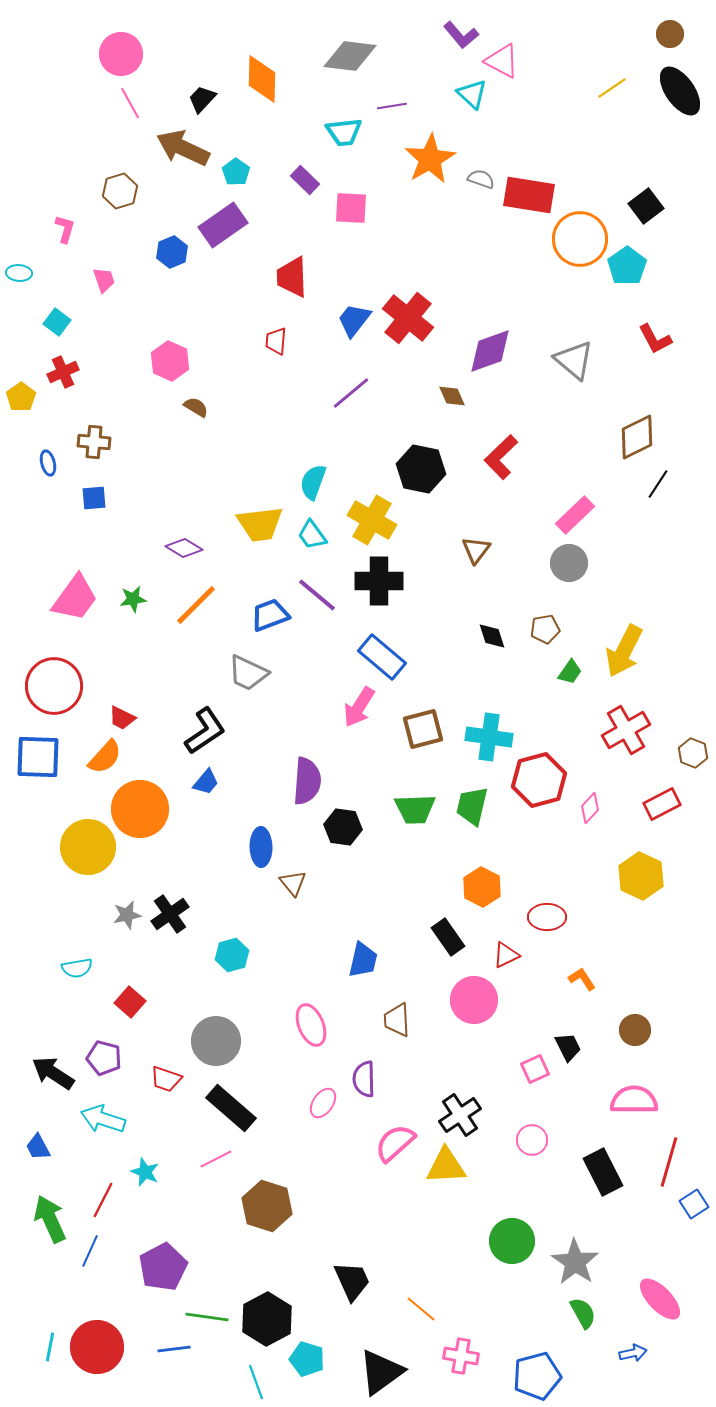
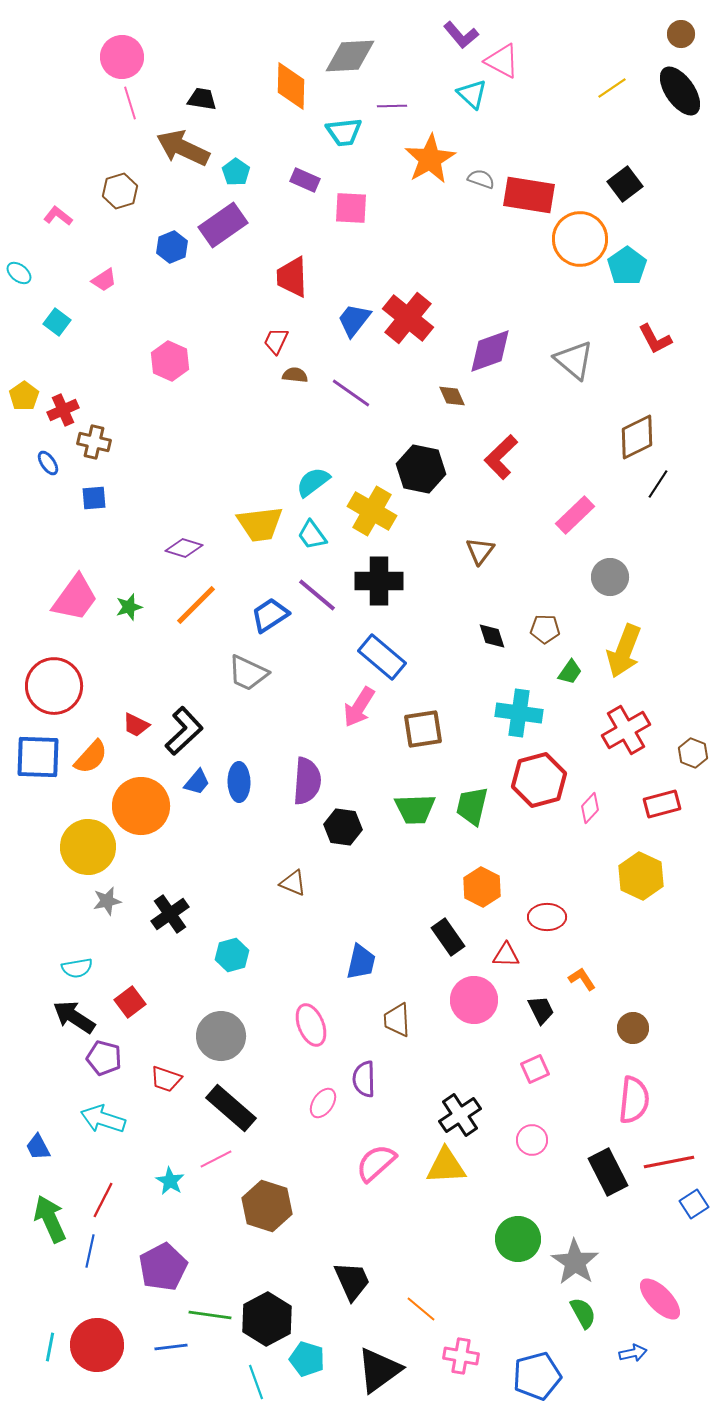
brown circle at (670, 34): moved 11 px right
pink circle at (121, 54): moved 1 px right, 3 px down
gray diamond at (350, 56): rotated 10 degrees counterclockwise
orange diamond at (262, 79): moved 29 px right, 7 px down
black trapezoid at (202, 99): rotated 56 degrees clockwise
pink line at (130, 103): rotated 12 degrees clockwise
purple line at (392, 106): rotated 8 degrees clockwise
purple rectangle at (305, 180): rotated 20 degrees counterclockwise
black square at (646, 206): moved 21 px left, 22 px up
pink L-shape at (65, 229): moved 7 px left, 13 px up; rotated 68 degrees counterclockwise
blue hexagon at (172, 252): moved 5 px up
cyan ellipse at (19, 273): rotated 35 degrees clockwise
pink trapezoid at (104, 280): rotated 76 degrees clockwise
red trapezoid at (276, 341): rotated 20 degrees clockwise
red cross at (63, 372): moved 38 px down
purple line at (351, 393): rotated 75 degrees clockwise
yellow pentagon at (21, 397): moved 3 px right, 1 px up
brown semicircle at (196, 407): moved 99 px right, 32 px up; rotated 25 degrees counterclockwise
brown cross at (94, 442): rotated 8 degrees clockwise
blue ellipse at (48, 463): rotated 20 degrees counterclockwise
cyan semicircle at (313, 482): rotated 33 degrees clockwise
yellow cross at (372, 520): moved 9 px up
purple diamond at (184, 548): rotated 15 degrees counterclockwise
brown triangle at (476, 550): moved 4 px right, 1 px down
gray circle at (569, 563): moved 41 px right, 14 px down
green star at (133, 599): moved 4 px left, 8 px down; rotated 8 degrees counterclockwise
blue trapezoid at (270, 615): rotated 12 degrees counterclockwise
brown pentagon at (545, 629): rotated 12 degrees clockwise
yellow arrow at (624, 651): rotated 6 degrees counterclockwise
red trapezoid at (122, 718): moved 14 px right, 7 px down
brown square at (423, 729): rotated 6 degrees clockwise
black L-shape at (205, 731): moved 21 px left; rotated 9 degrees counterclockwise
cyan cross at (489, 737): moved 30 px right, 24 px up
orange semicircle at (105, 757): moved 14 px left
blue trapezoid at (206, 782): moved 9 px left
red rectangle at (662, 804): rotated 12 degrees clockwise
orange circle at (140, 809): moved 1 px right, 3 px up
blue ellipse at (261, 847): moved 22 px left, 65 px up
brown triangle at (293, 883): rotated 28 degrees counterclockwise
gray star at (127, 915): moved 20 px left, 14 px up
red triangle at (506, 955): rotated 28 degrees clockwise
blue trapezoid at (363, 960): moved 2 px left, 2 px down
red square at (130, 1002): rotated 12 degrees clockwise
brown circle at (635, 1030): moved 2 px left, 2 px up
gray circle at (216, 1041): moved 5 px right, 5 px up
black trapezoid at (568, 1047): moved 27 px left, 37 px up
black arrow at (53, 1073): moved 21 px right, 56 px up
pink semicircle at (634, 1100): rotated 96 degrees clockwise
pink semicircle at (395, 1143): moved 19 px left, 20 px down
red line at (669, 1162): rotated 63 degrees clockwise
cyan star at (145, 1172): moved 25 px right, 9 px down; rotated 8 degrees clockwise
black rectangle at (603, 1172): moved 5 px right
green circle at (512, 1241): moved 6 px right, 2 px up
blue line at (90, 1251): rotated 12 degrees counterclockwise
green line at (207, 1317): moved 3 px right, 2 px up
red circle at (97, 1347): moved 2 px up
blue line at (174, 1349): moved 3 px left, 2 px up
black triangle at (381, 1372): moved 2 px left, 2 px up
